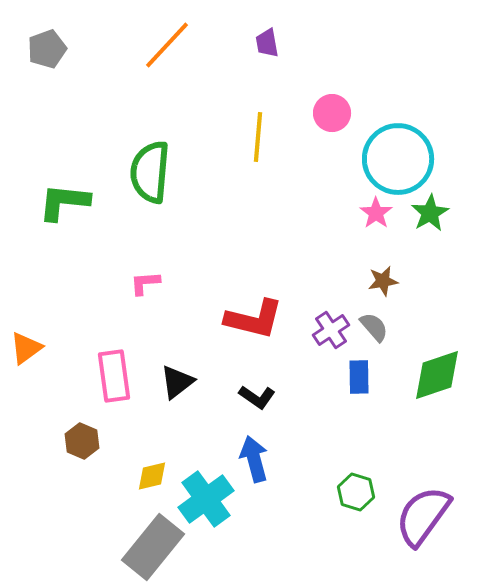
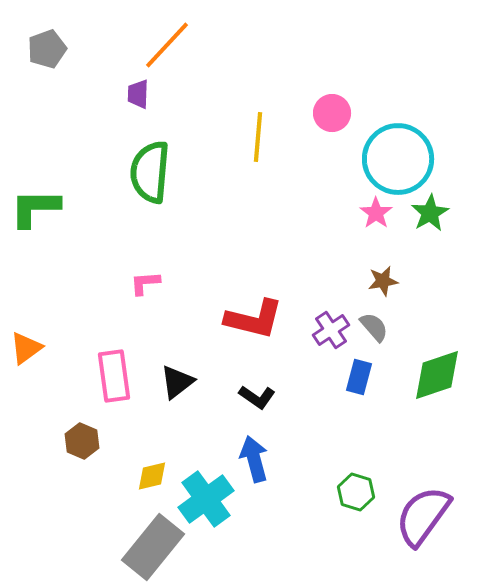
purple trapezoid: moved 129 px left, 51 px down; rotated 12 degrees clockwise
green L-shape: moved 29 px left, 6 px down; rotated 6 degrees counterclockwise
blue rectangle: rotated 16 degrees clockwise
